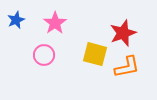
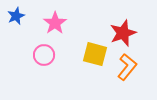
blue star: moved 4 px up
orange L-shape: rotated 40 degrees counterclockwise
